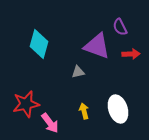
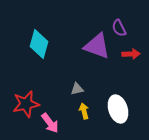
purple semicircle: moved 1 px left, 1 px down
gray triangle: moved 1 px left, 17 px down
